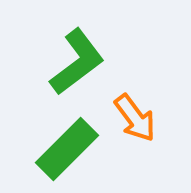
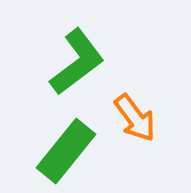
green rectangle: moved 1 px left, 2 px down; rotated 6 degrees counterclockwise
